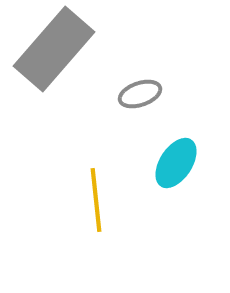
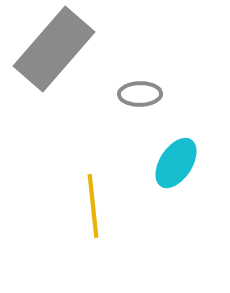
gray ellipse: rotated 18 degrees clockwise
yellow line: moved 3 px left, 6 px down
